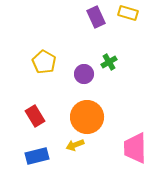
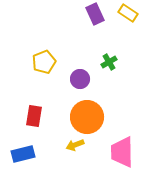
yellow rectangle: rotated 18 degrees clockwise
purple rectangle: moved 1 px left, 3 px up
yellow pentagon: rotated 20 degrees clockwise
purple circle: moved 4 px left, 5 px down
red rectangle: moved 1 px left; rotated 40 degrees clockwise
pink trapezoid: moved 13 px left, 4 px down
blue rectangle: moved 14 px left, 2 px up
